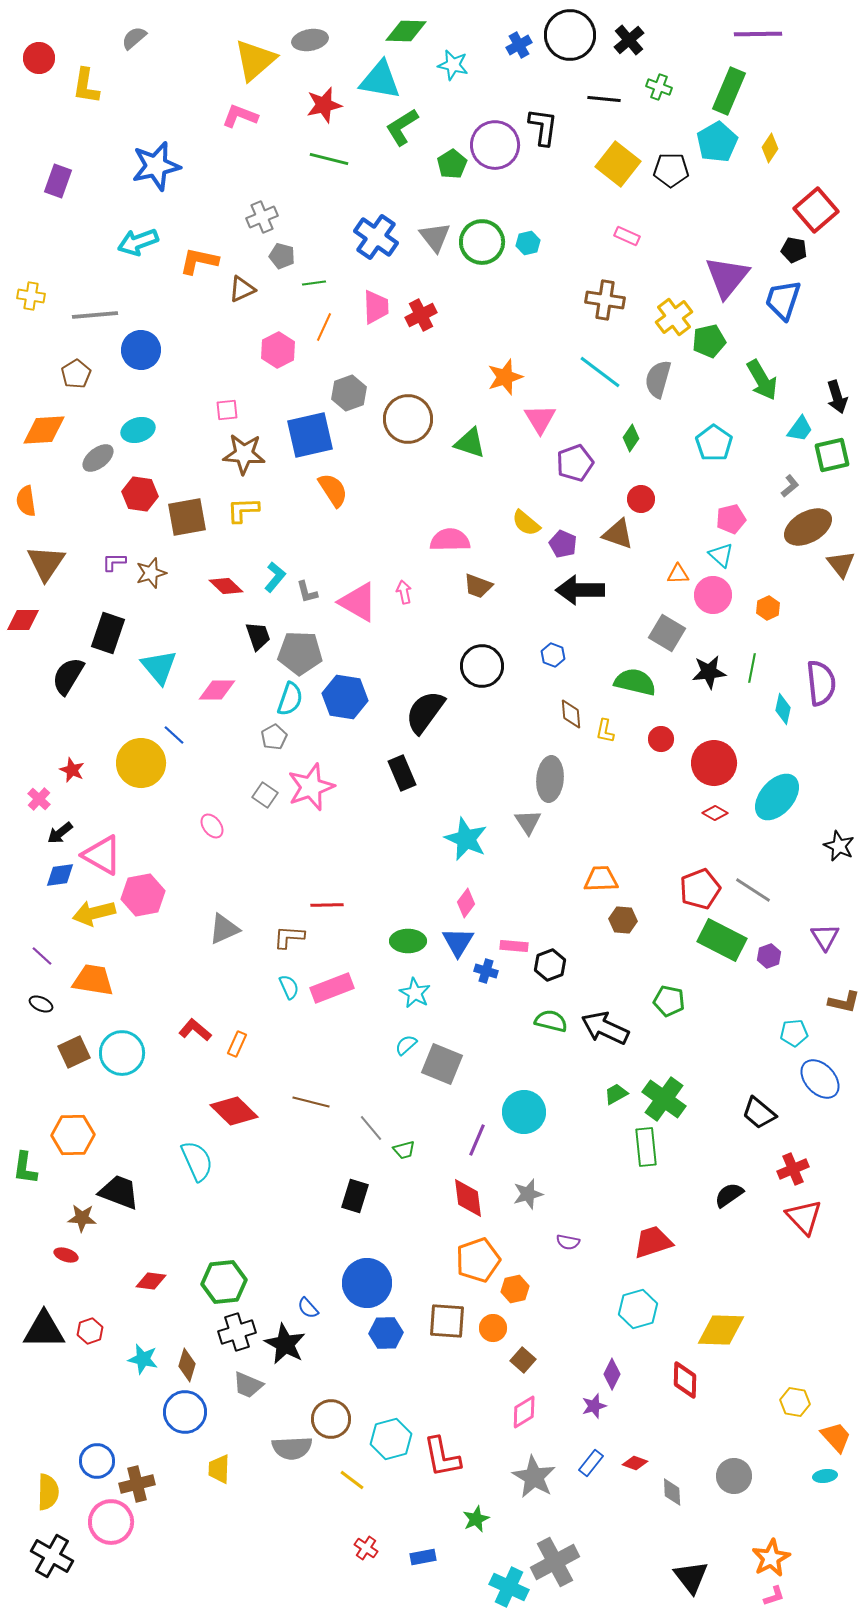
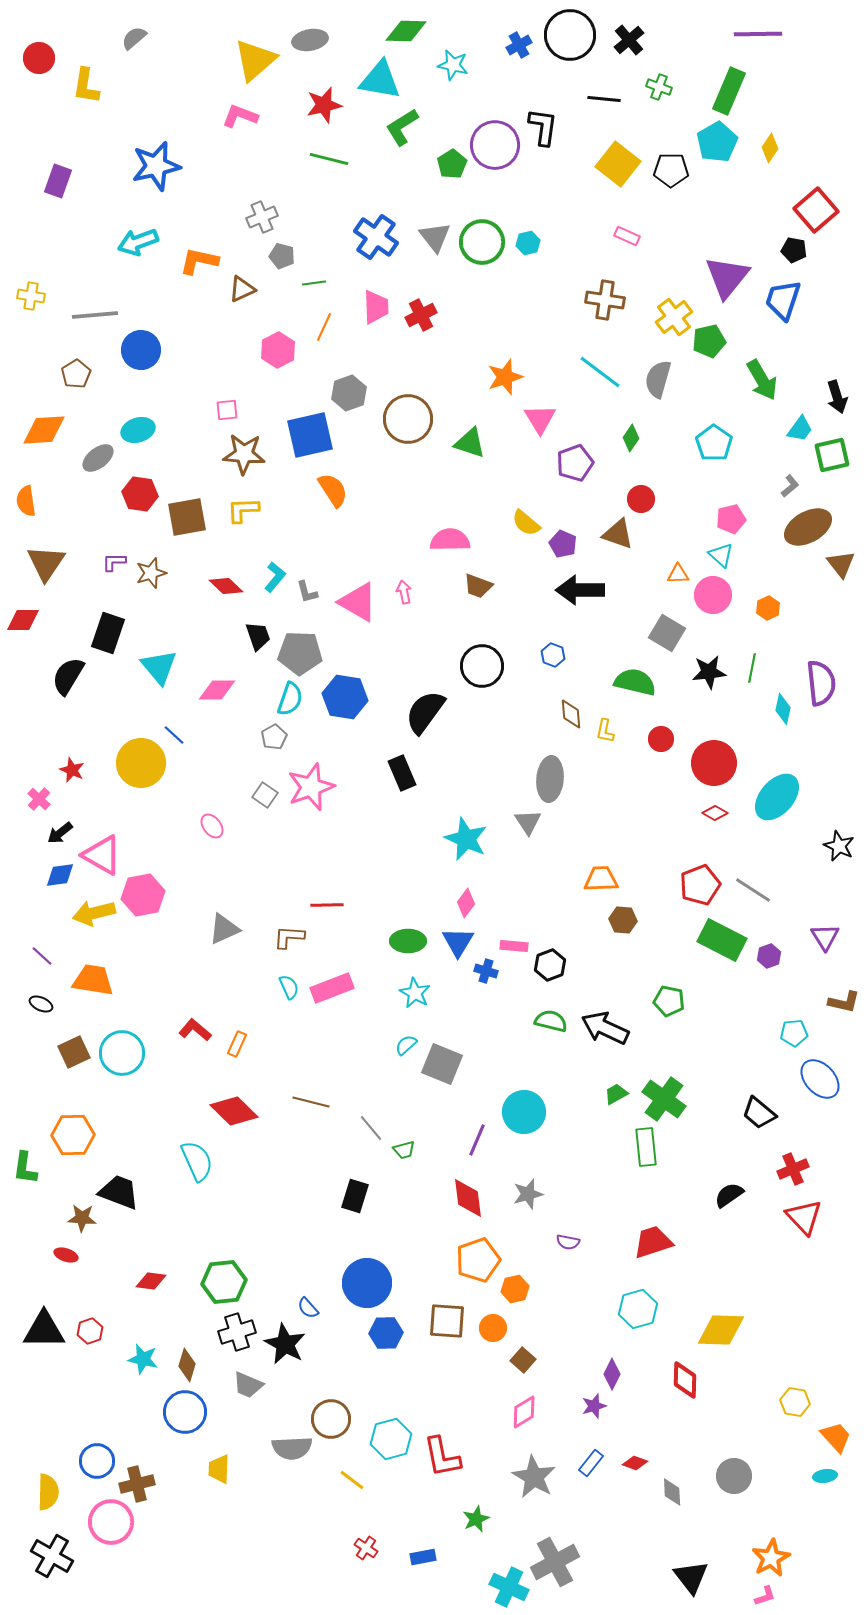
red pentagon at (700, 889): moved 4 px up
pink L-shape at (774, 1596): moved 9 px left
